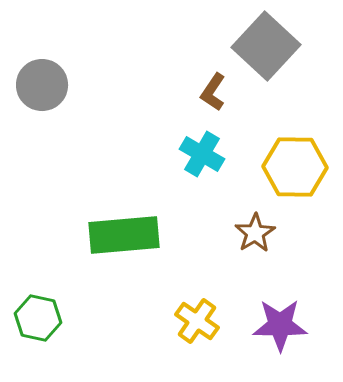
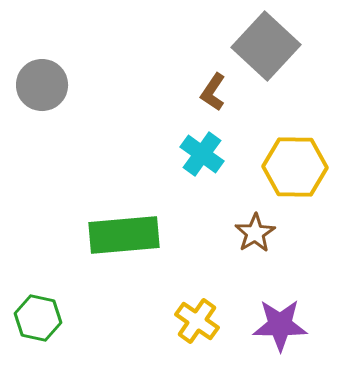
cyan cross: rotated 6 degrees clockwise
